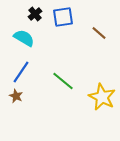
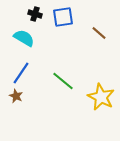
black cross: rotated 32 degrees counterclockwise
blue line: moved 1 px down
yellow star: moved 1 px left
